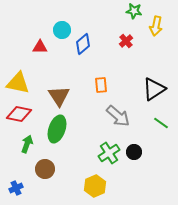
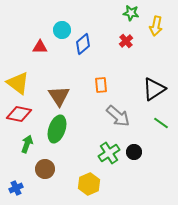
green star: moved 3 px left, 2 px down
yellow triangle: rotated 25 degrees clockwise
yellow hexagon: moved 6 px left, 2 px up
